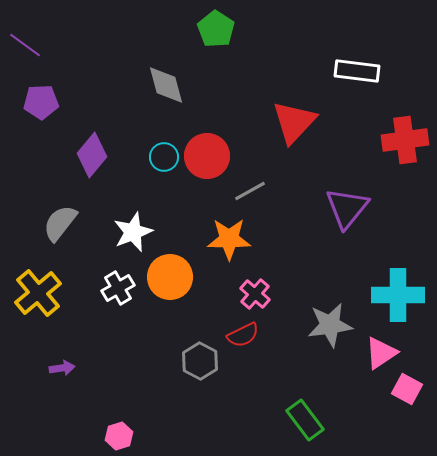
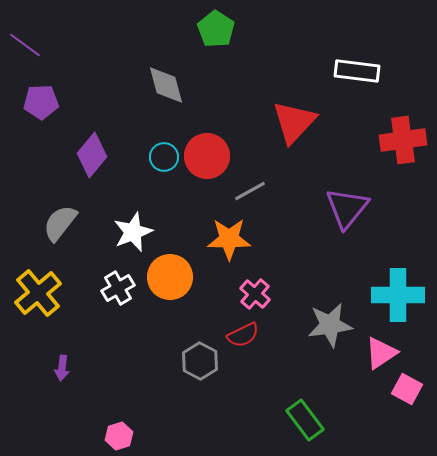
red cross: moved 2 px left
purple arrow: rotated 105 degrees clockwise
